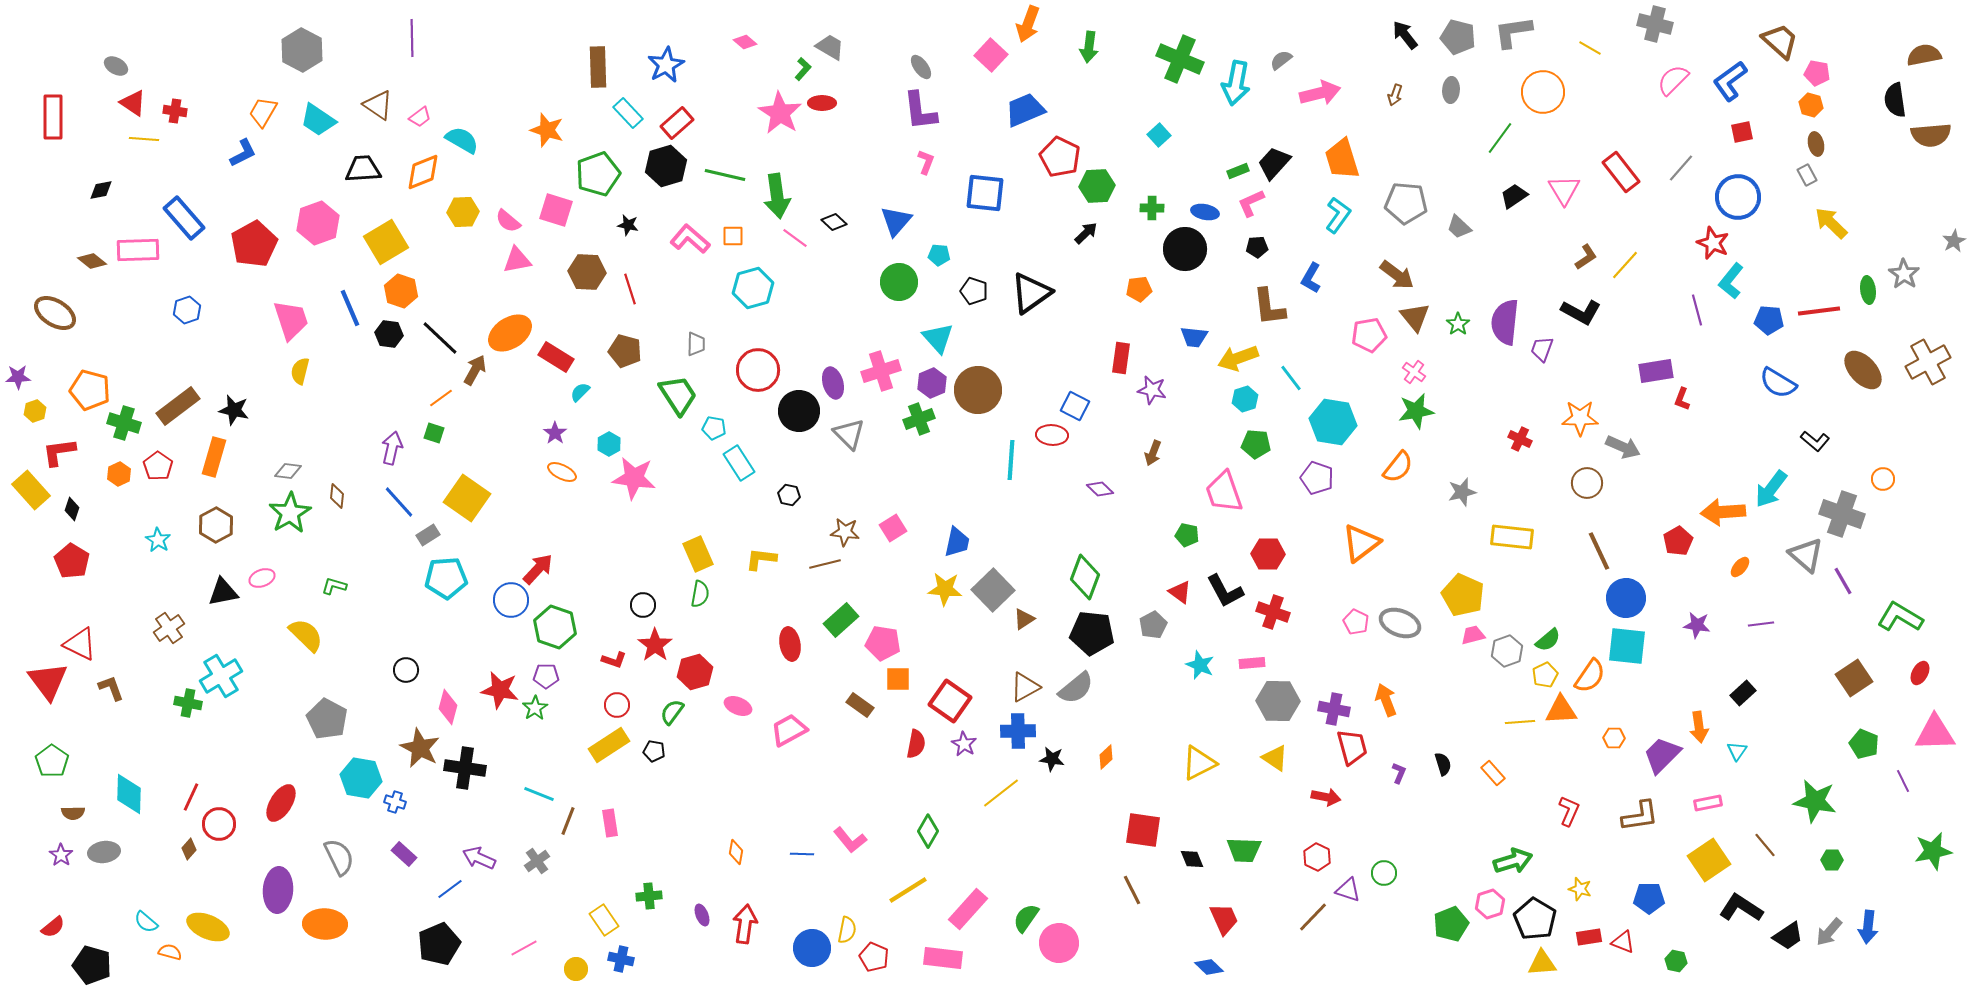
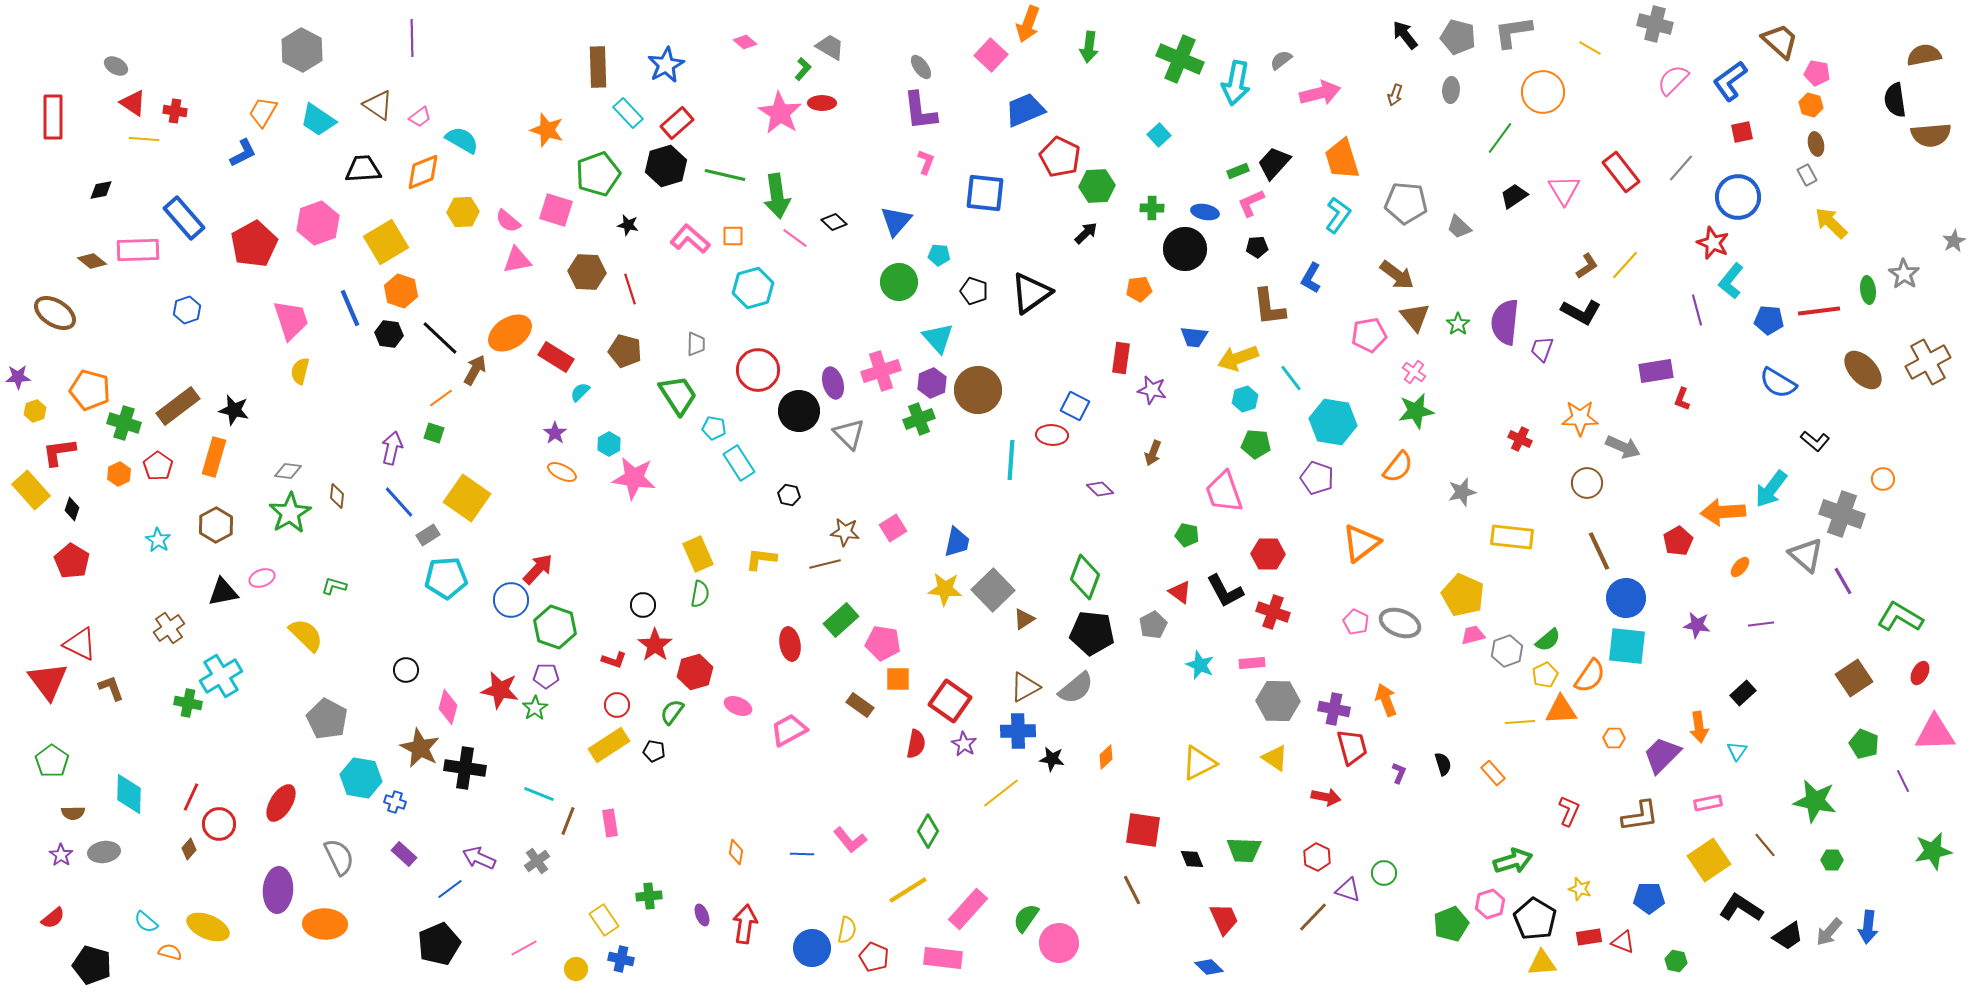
brown L-shape at (1586, 257): moved 1 px right, 9 px down
red semicircle at (53, 927): moved 9 px up
